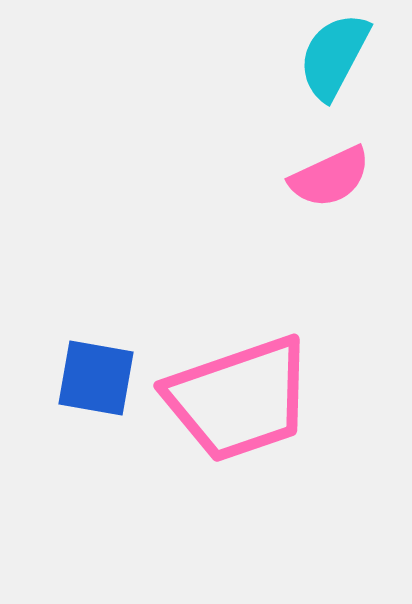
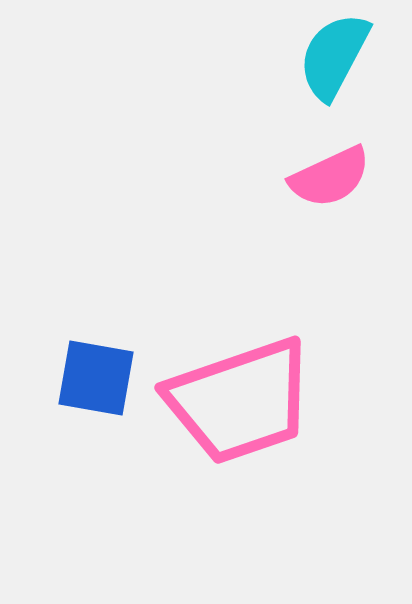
pink trapezoid: moved 1 px right, 2 px down
